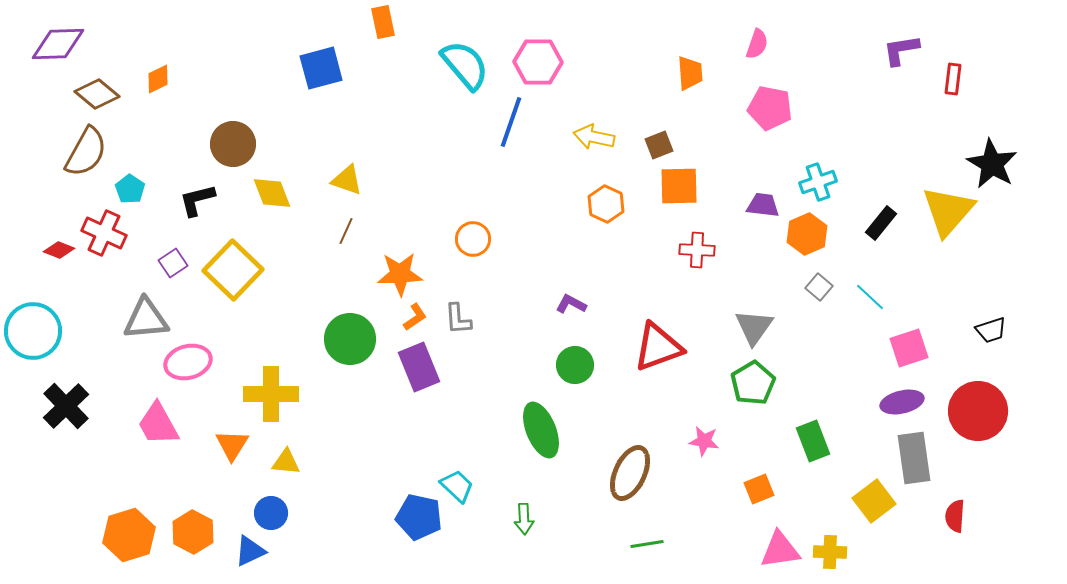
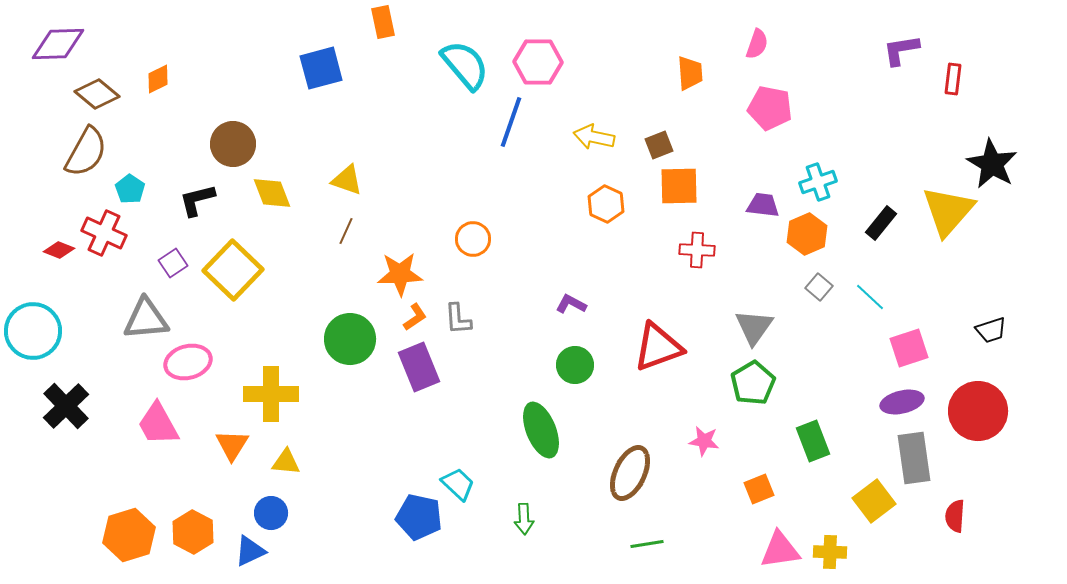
cyan trapezoid at (457, 486): moved 1 px right, 2 px up
